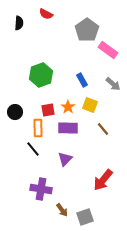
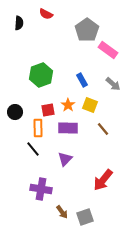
orange star: moved 2 px up
brown arrow: moved 2 px down
